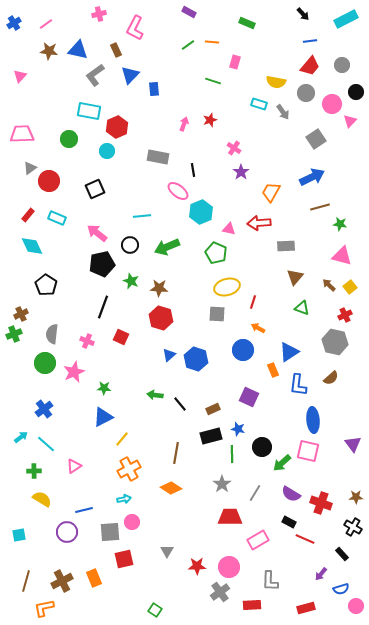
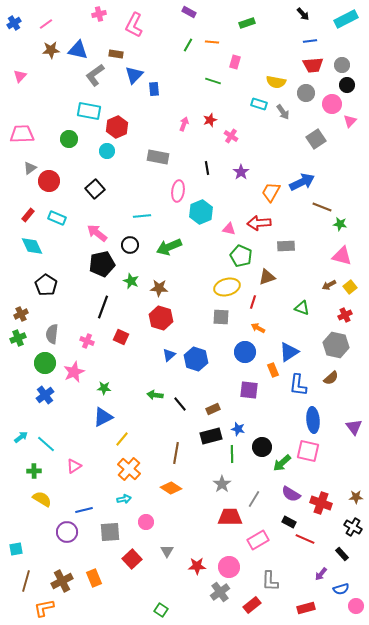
green rectangle at (247, 23): rotated 42 degrees counterclockwise
pink L-shape at (135, 28): moved 1 px left, 3 px up
green line at (188, 45): rotated 24 degrees counterclockwise
brown rectangle at (116, 50): moved 4 px down; rotated 56 degrees counterclockwise
brown star at (49, 51): moved 2 px right, 1 px up; rotated 12 degrees counterclockwise
red trapezoid at (310, 66): moved 3 px right, 1 px up; rotated 45 degrees clockwise
blue triangle at (130, 75): moved 4 px right
black circle at (356, 92): moved 9 px left, 7 px up
pink cross at (234, 148): moved 3 px left, 12 px up
black line at (193, 170): moved 14 px right, 2 px up
blue arrow at (312, 177): moved 10 px left, 5 px down
black square at (95, 189): rotated 18 degrees counterclockwise
pink ellipse at (178, 191): rotated 60 degrees clockwise
brown line at (320, 207): moved 2 px right; rotated 36 degrees clockwise
green arrow at (167, 247): moved 2 px right
green pentagon at (216, 253): moved 25 px right, 3 px down
brown triangle at (295, 277): moved 28 px left; rotated 30 degrees clockwise
brown arrow at (329, 285): rotated 72 degrees counterclockwise
gray square at (217, 314): moved 4 px right, 3 px down
green cross at (14, 334): moved 4 px right, 4 px down
gray hexagon at (335, 342): moved 1 px right, 3 px down
blue circle at (243, 350): moved 2 px right, 2 px down
purple square at (249, 397): moved 7 px up; rotated 18 degrees counterclockwise
blue cross at (44, 409): moved 1 px right, 14 px up
purple triangle at (353, 444): moved 1 px right, 17 px up
orange cross at (129, 469): rotated 20 degrees counterclockwise
gray line at (255, 493): moved 1 px left, 6 px down
pink circle at (132, 522): moved 14 px right
cyan square at (19, 535): moved 3 px left, 14 px down
red square at (124, 559): moved 8 px right; rotated 30 degrees counterclockwise
red rectangle at (252, 605): rotated 36 degrees counterclockwise
green square at (155, 610): moved 6 px right
